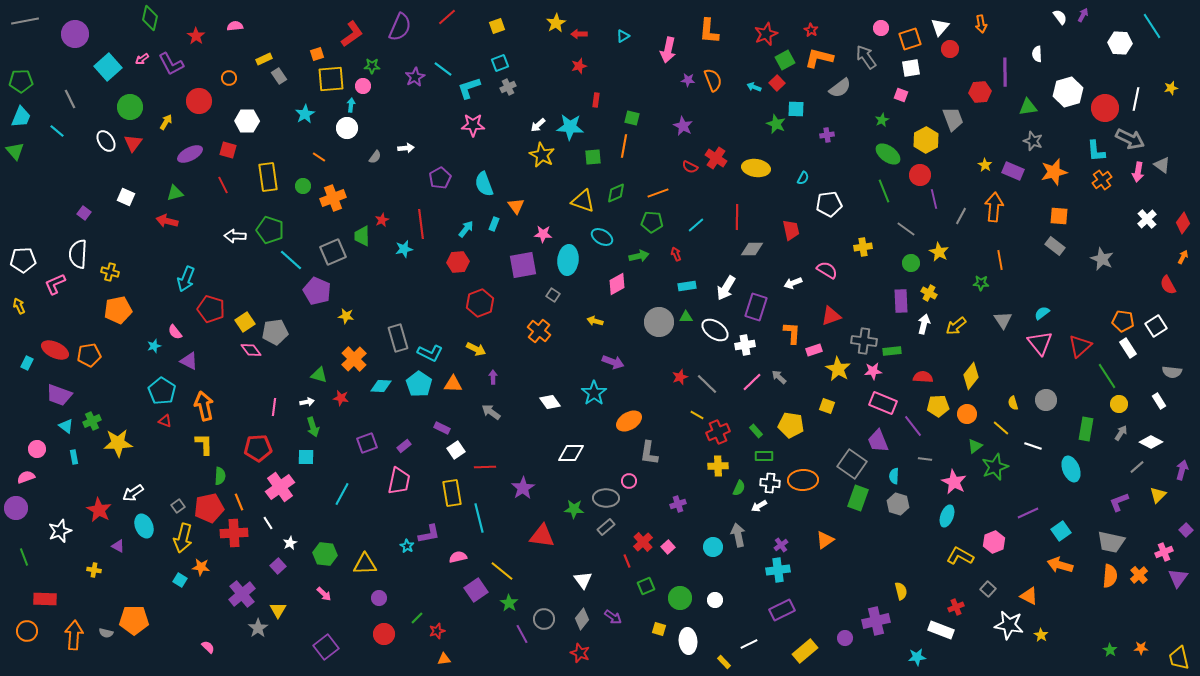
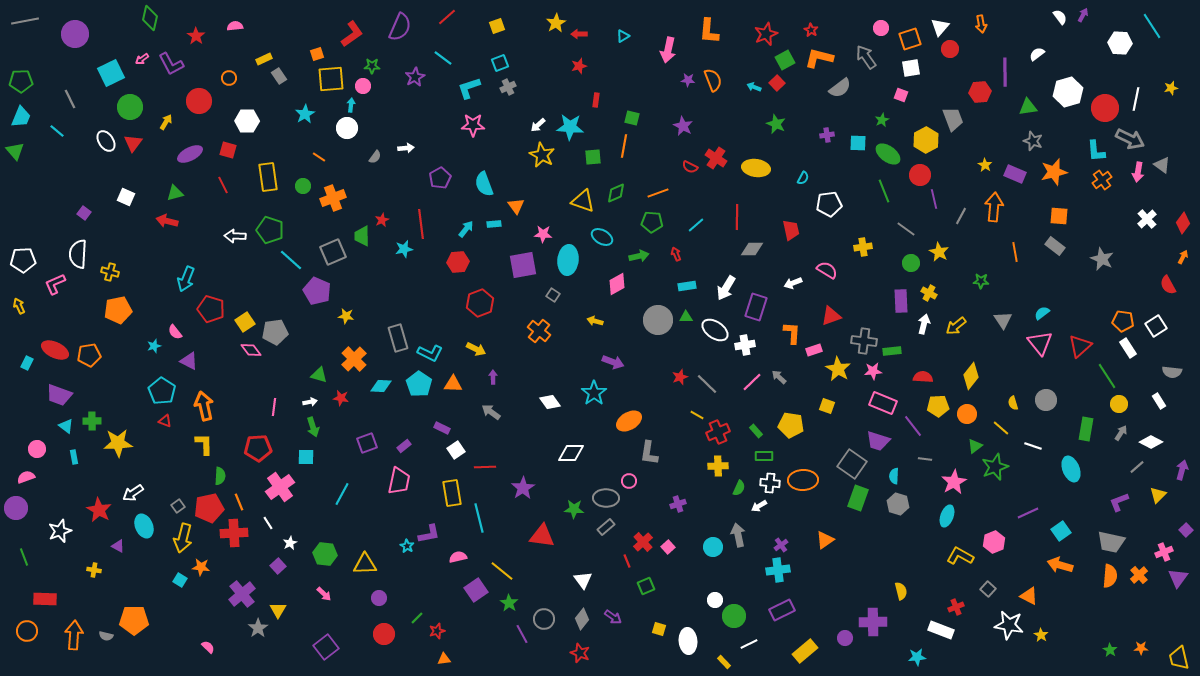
white semicircle at (1037, 54): rotated 56 degrees clockwise
cyan square at (108, 67): moved 3 px right, 6 px down; rotated 16 degrees clockwise
cyan line at (443, 69): moved 11 px up
cyan square at (796, 109): moved 62 px right, 34 px down
purple rectangle at (1013, 171): moved 2 px right, 3 px down
cyan rectangle at (494, 224): rotated 64 degrees clockwise
orange line at (1000, 260): moved 15 px right, 8 px up
green star at (981, 283): moved 2 px up
gray circle at (659, 322): moved 1 px left, 2 px up
white arrow at (307, 402): moved 3 px right
green cross at (92, 421): rotated 24 degrees clockwise
purple trapezoid at (878, 441): rotated 50 degrees counterclockwise
pink star at (954, 482): rotated 15 degrees clockwise
green circle at (680, 598): moved 54 px right, 18 px down
purple cross at (876, 621): moved 3 px left, 1 px down; rotated 12 degrees clockwise
gray semicircle at (106, 633): moved 3 px down
